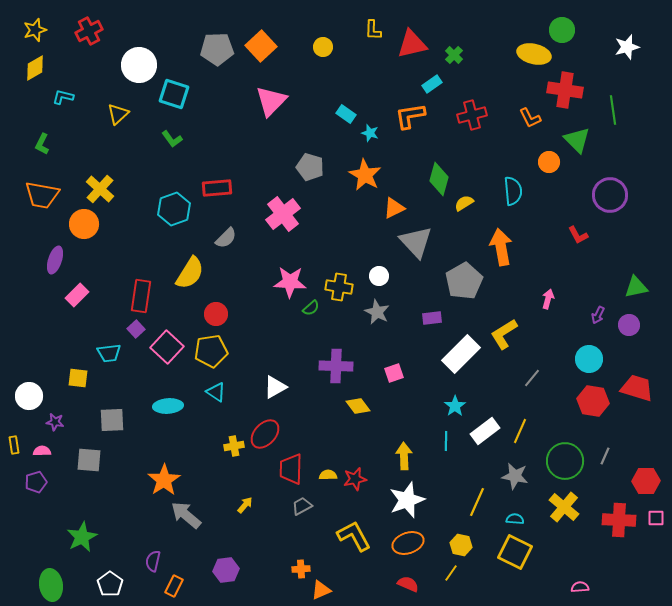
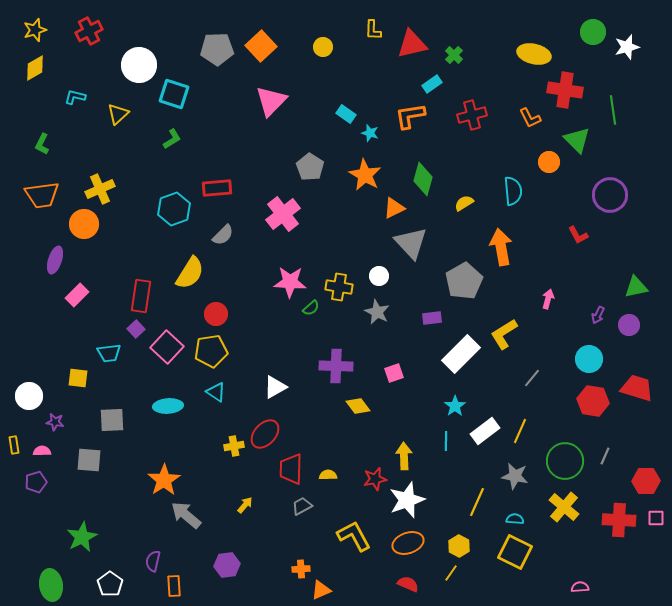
green circle at (562, 30): moved 31 px right, 2 px down
cyan L-shape at (63, 97): moved 12 px right
green L-shape at (172, 139): rotated 85 degrees counterclockwise
gray pentagon at (310, 167): rotated 16 degrees clockwise
green diamond at (439, 179): moved 16 px left
yellow cross at (100, 189): rotated 24 degrees clockwise
orange trapezoid at (42, 195): rotated 18 degrees counterclockwise
gray semicircle at (226, 238): moved 3 px left, 3 px up
gray triangle at (416, 242): moved 5 px left, 1 px down
red star at (355, 479): moved 20 px right
yellow hexagon at (461, 545): moved 2 px left, 1 px down; rotated 15 degrees clockwise
purple hexagon at (226, 570): moved 1 px right, 5 px up
orange rectangle at (174, 586): rotated 30 degrees counterclockwise
